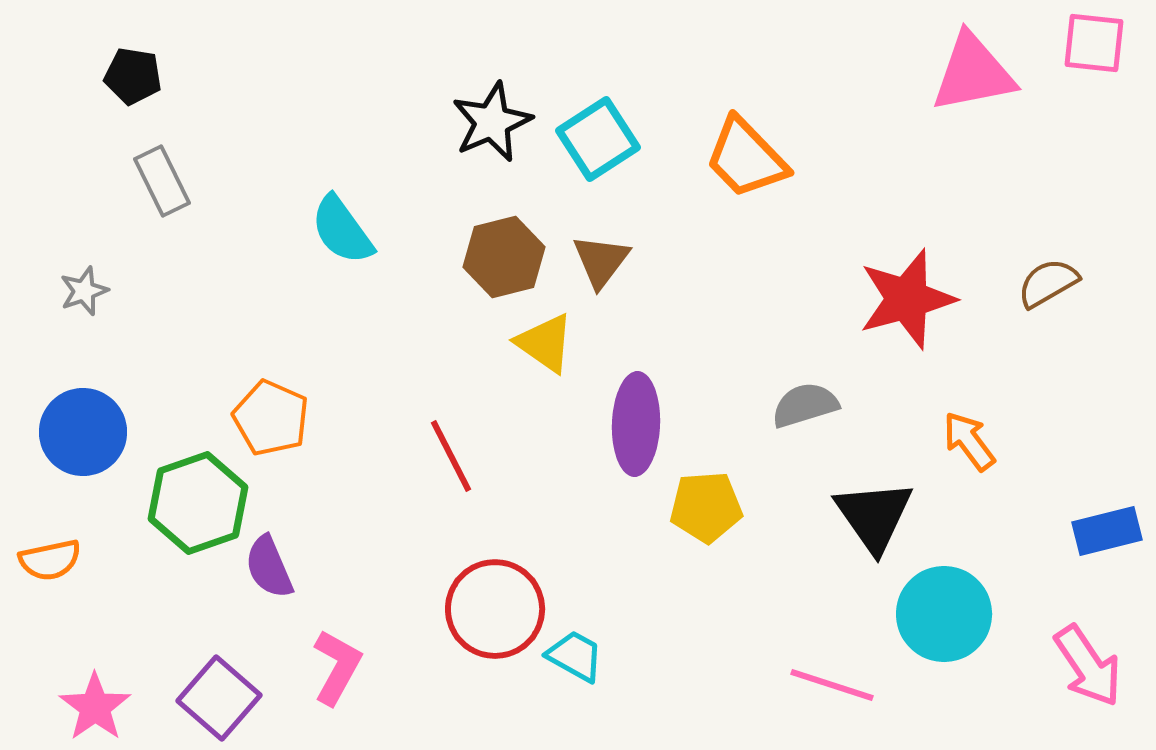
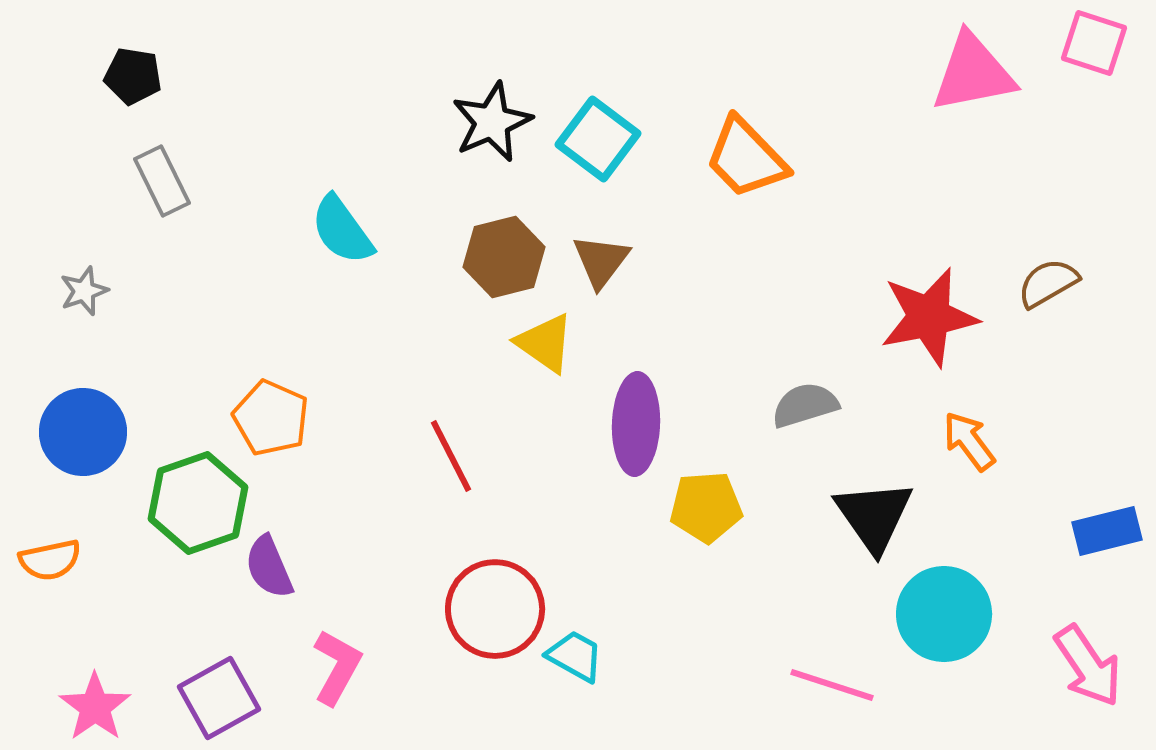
pink square: rotated 12 degrees clockwise
cyan square: rotated 20 degrees counterclockwise
red star: moved 22 px right, 18 px down; rotated 4 degrees clockwise
purple square: rotated 20 degrees clockwise
